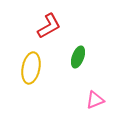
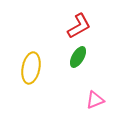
red L-shape: moved 30 px right
green ellipse: rotated 10 degrees clockwise
